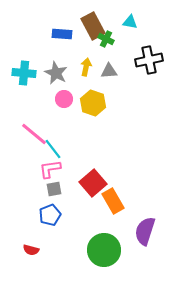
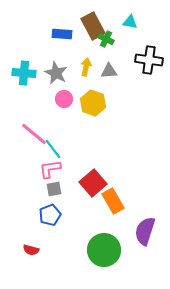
black cross: rotated 20 degrees clockwise
